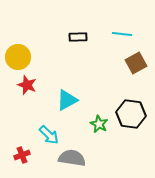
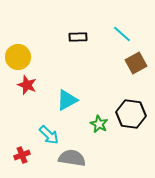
cyan line: rotated 36 degrees clockwise
